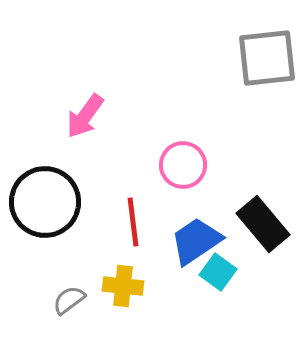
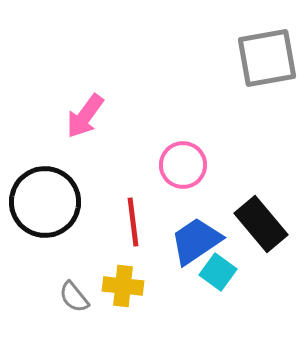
gray square: rotated 4 degrees counterclockwise
black rectangle: moved 2 px left
gray semicircle: moved 5 px right, 3 px up; rotated 92 degrees counterclockwise
